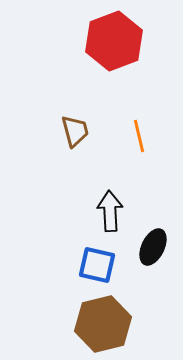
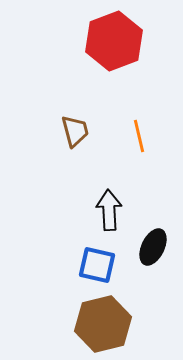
black arrow: moved 1 px left, 1 px up
